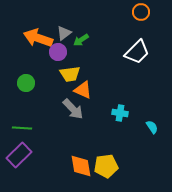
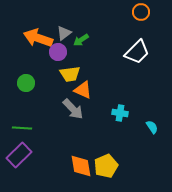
yellow pentagon: rotated 15 degrees counterclockwise
